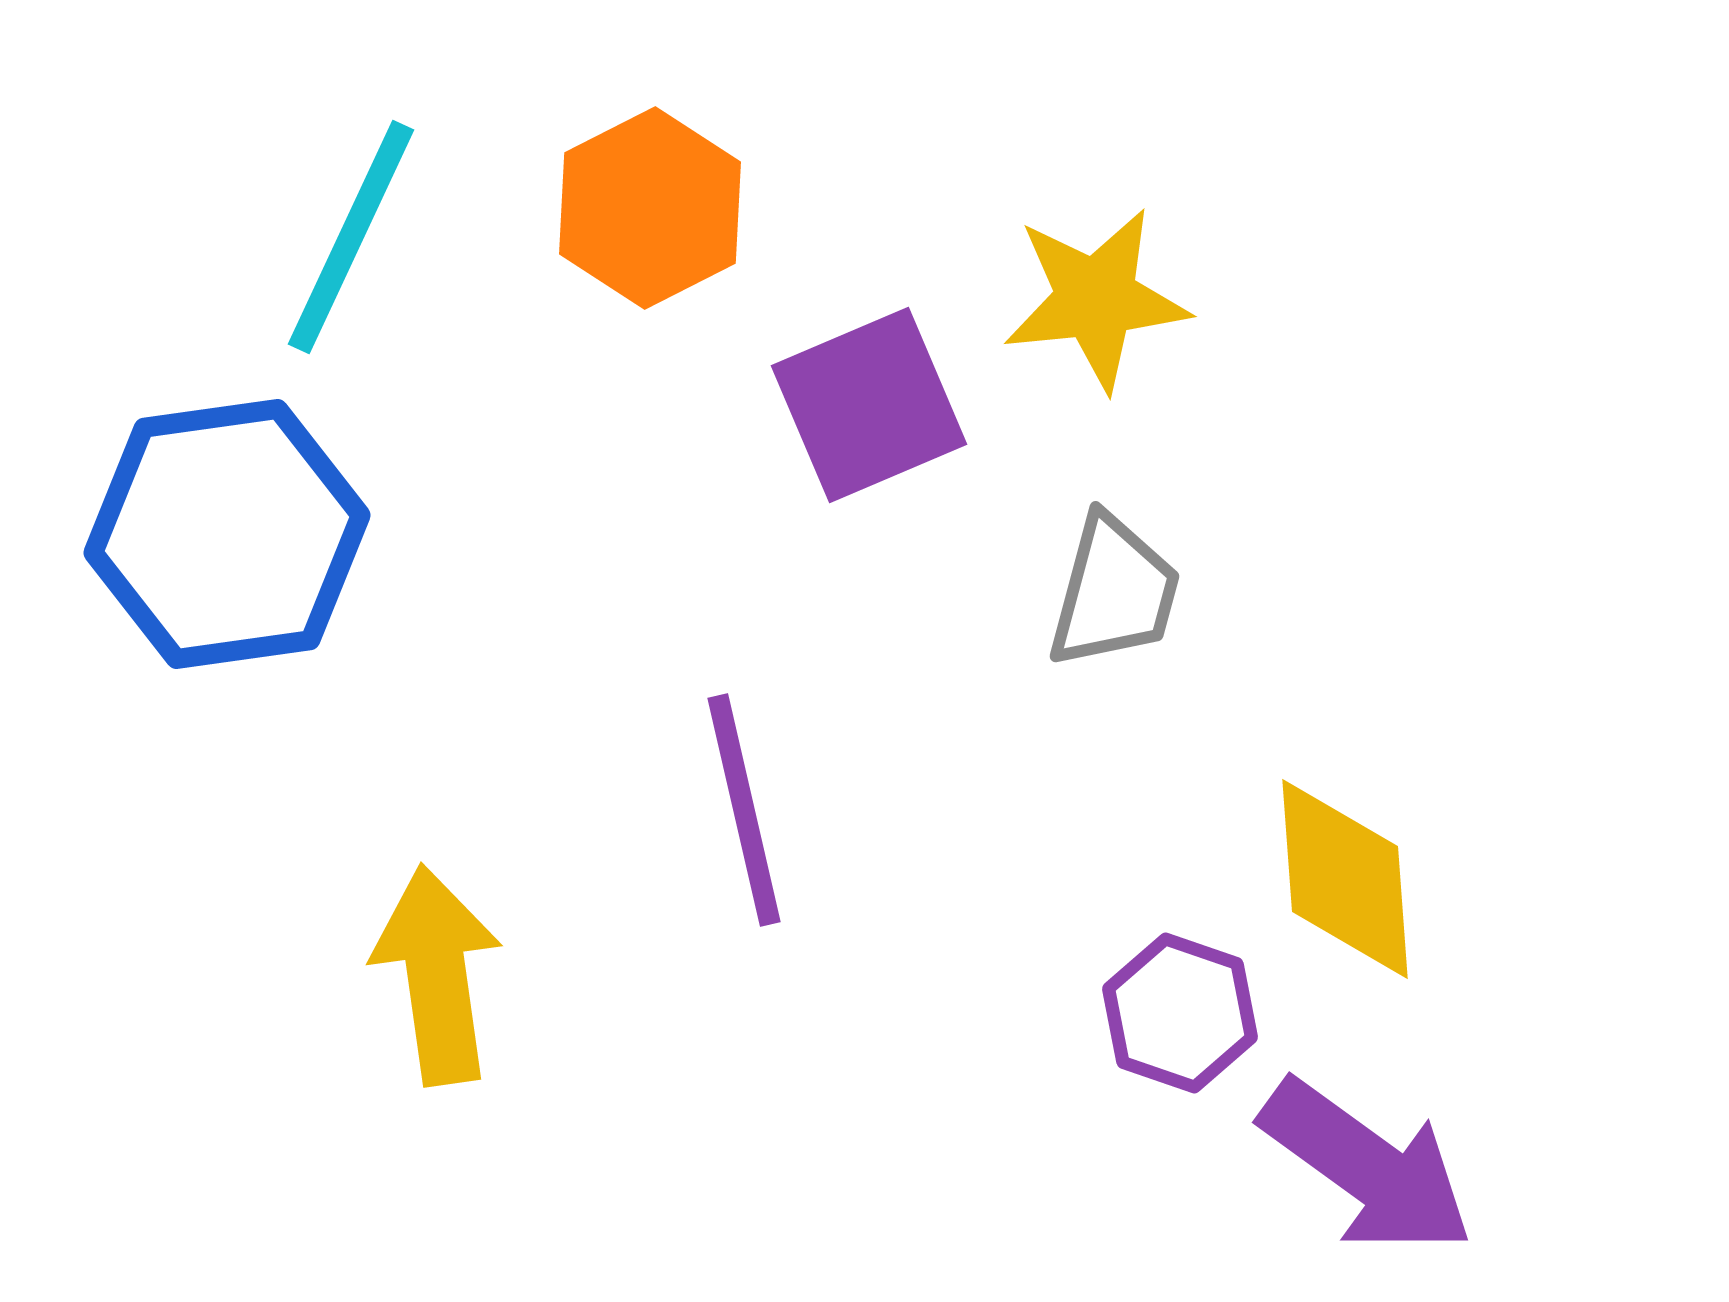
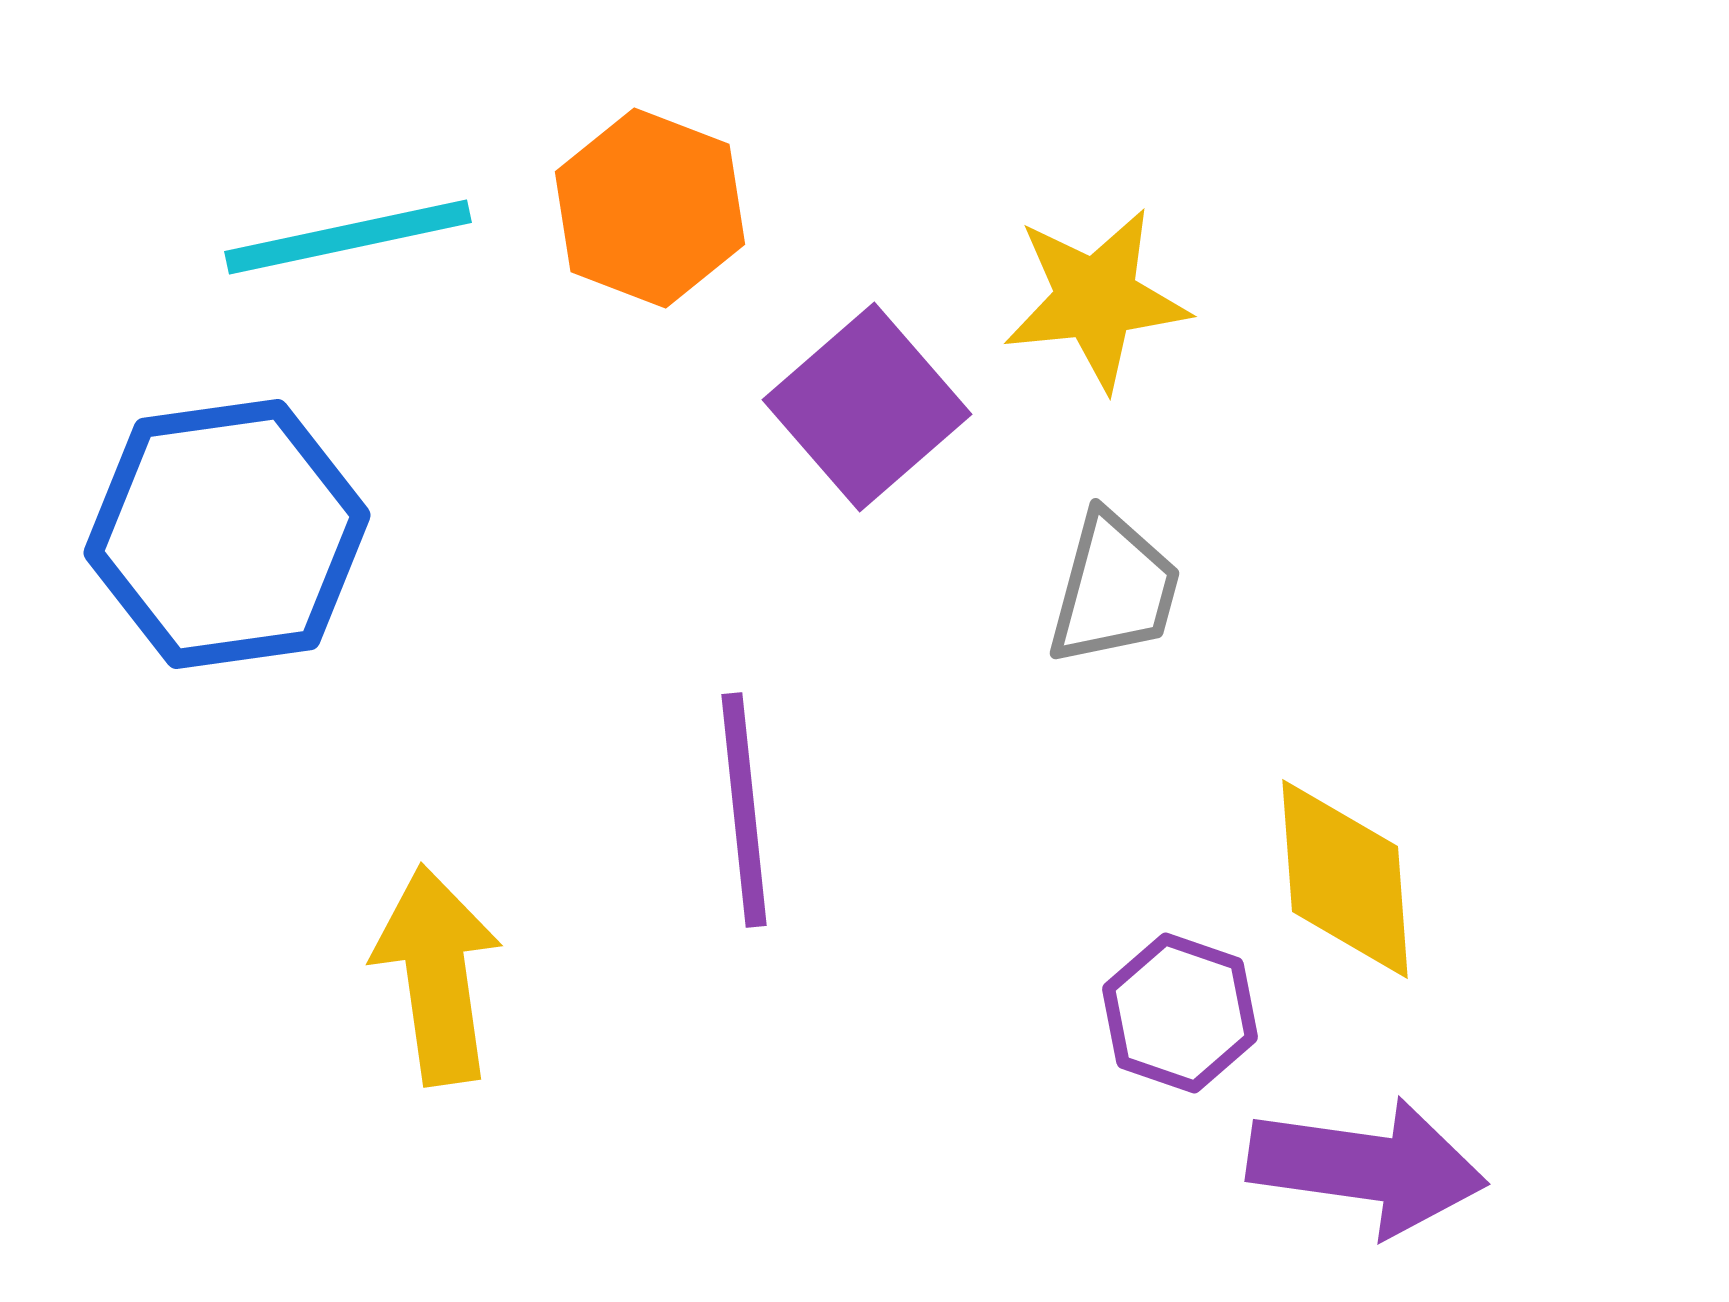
orange hexagon: rotated 12 degrees counterclockwise
cyan line: moved 3 px left; rotated 53 degrees clockwise
purple square: moved 2 px left, 2 px down; rotated 18 degrees counterclockwise
gray trapezoid: moved 3 px up
purple line: rotated 7 degrees clockwise
purple arrow: rotated 28 degrees counterclockwise
